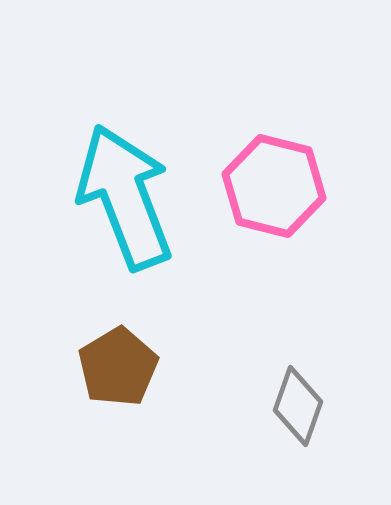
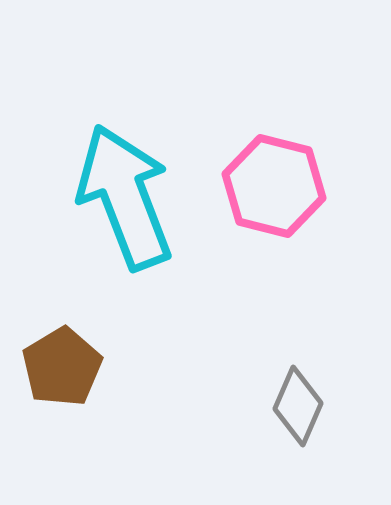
brown pentagon: moved 56 px left
gray diamond: rotated 4 degrees clockwise
